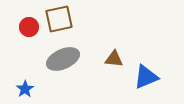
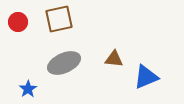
red circle: moved 11 px left, 5 px up
gray ellipse: moved 1 px right, 4 px down
blue star: moved 3 px right
